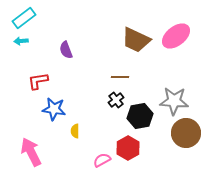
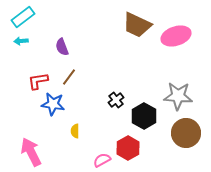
cyan rectangle: moved 1 px left, 1 px up
pink ellipse: rotated 20 degrees clockwise
brown trapezoid: moved 1 px right, 15 px up
purple semicircle: moved 4 px left, 3 px up
brown line: moved 51 px left; rotated 54 degrees counterclockwise
gray star: moved 4 px right, 5 px up
blue star: moved 1 px left, 5 px up
black hexagon: moved 4 px right; rotated 20 degrees counterclockwise
